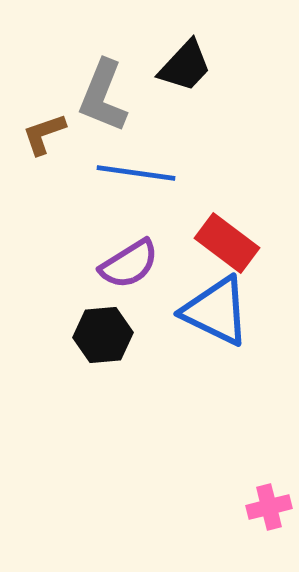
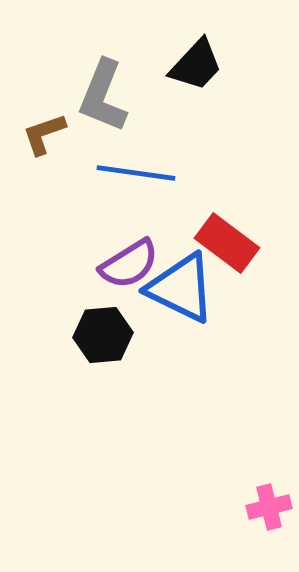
black trapezoid: moved 11 px right, 1 px up
blue triangle: moved 35 px left, 23 px up
